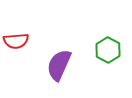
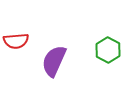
purple semicircle: moved 5 px left, 4 px up
